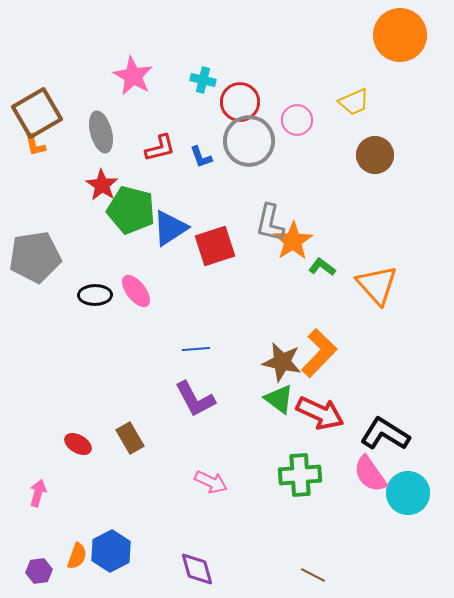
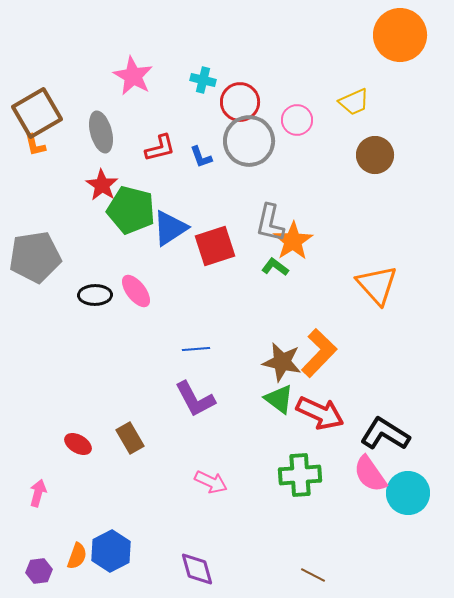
green L-shape at (322, 267): moved 47 px left
